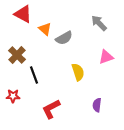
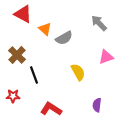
yellow semicircle: rotated 12 degrees counterclockwise
red L-shape: rotated 60 degrees clockwise
